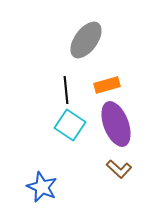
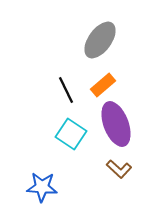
gray ellipse: moved 14 px right
orange rectangle: moved 4 px left; rotated 25 degrees counterclockwise
black line: rotated 20 degrees counterclockwise
cyan square: moved 1 px right, 9 px down
blue star: rotated 20 degrees counterclockwise
